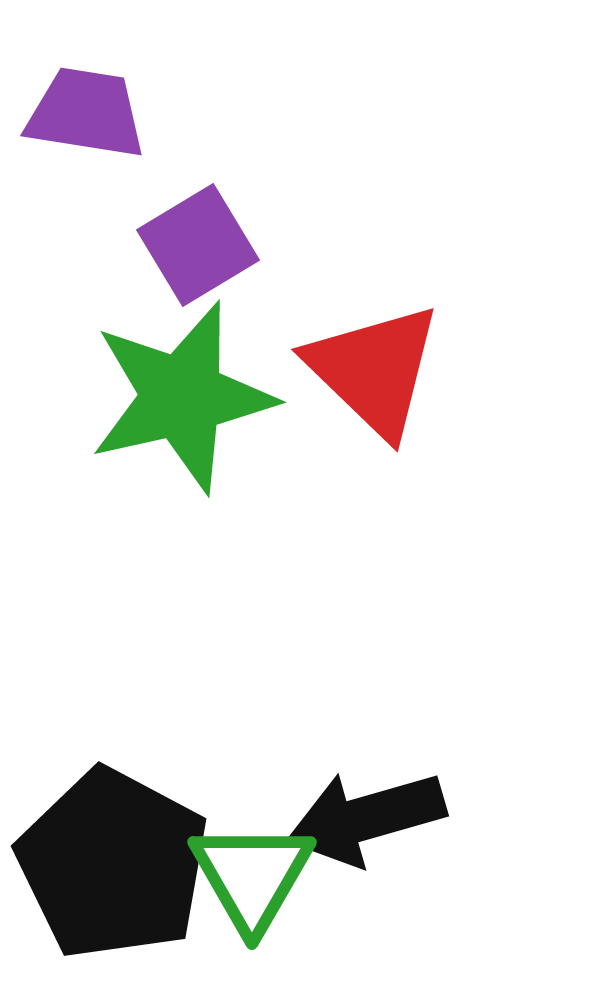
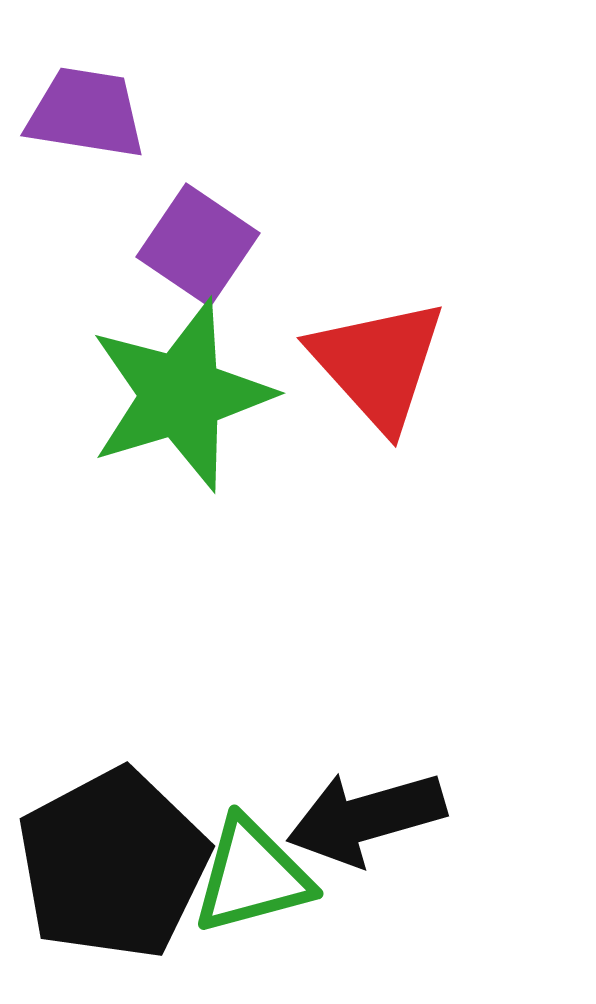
purple square: rotated 25 degrees counterclockwise
red triangle: moved 4 px right, 6 px up; rotated 4 degrees clockwise
green star: moved 1 px left, 2 px up; rotated 4 degrees counterclockwise
black pentagon: rotated 16 degrees clockwise
green triangle: rotated 45 degrees clockwise
